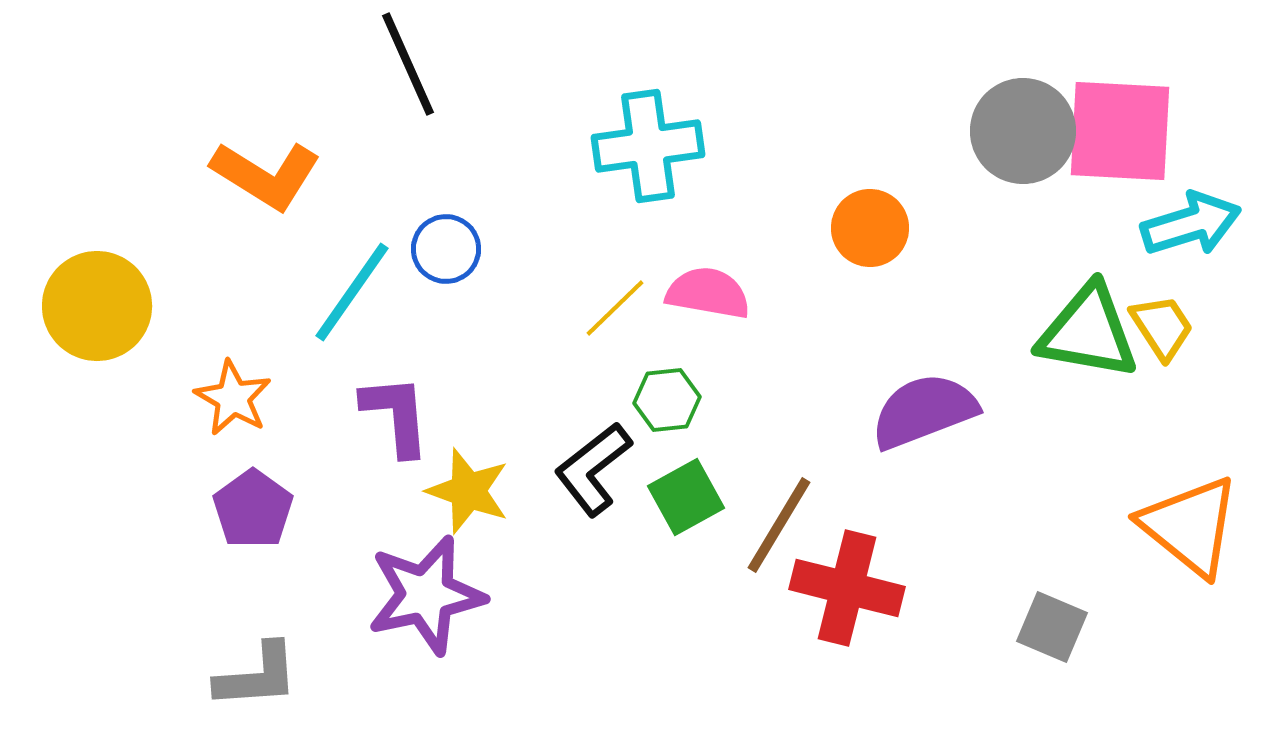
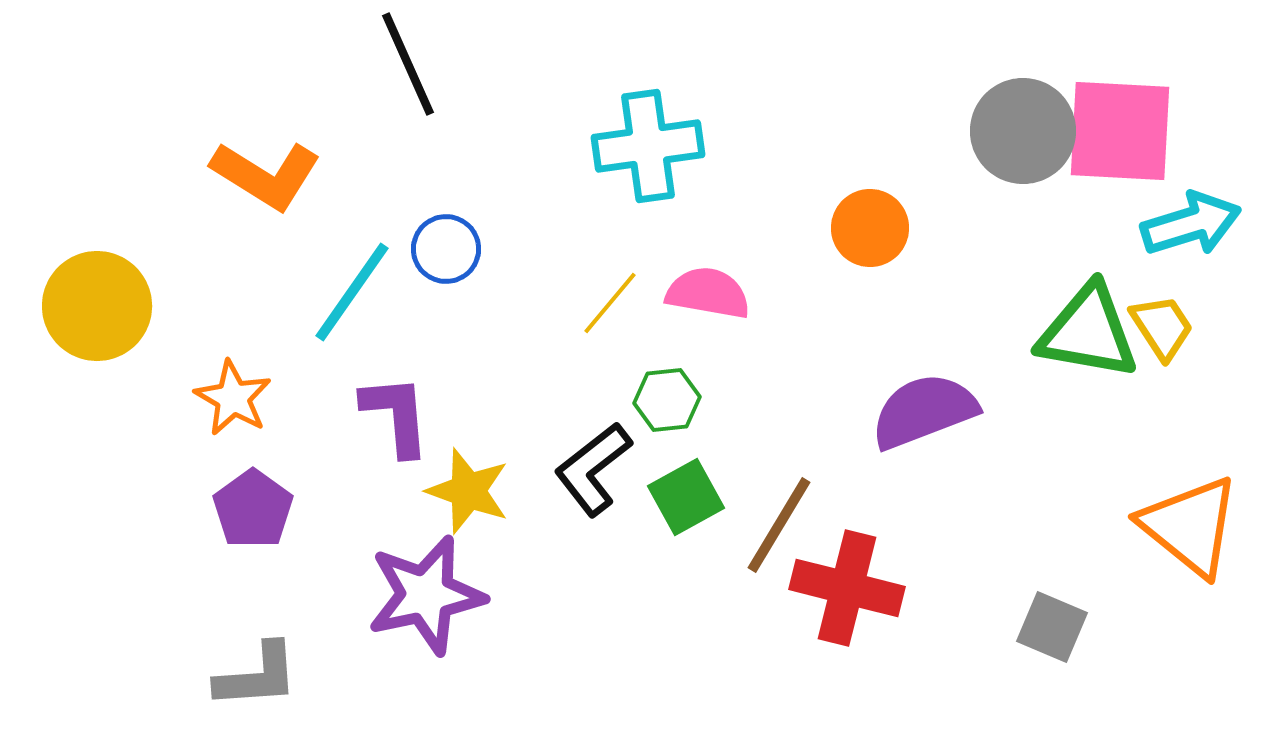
yellow line: moved 5 px left, 5 px up; rotated 6 degrees counterclockwise
